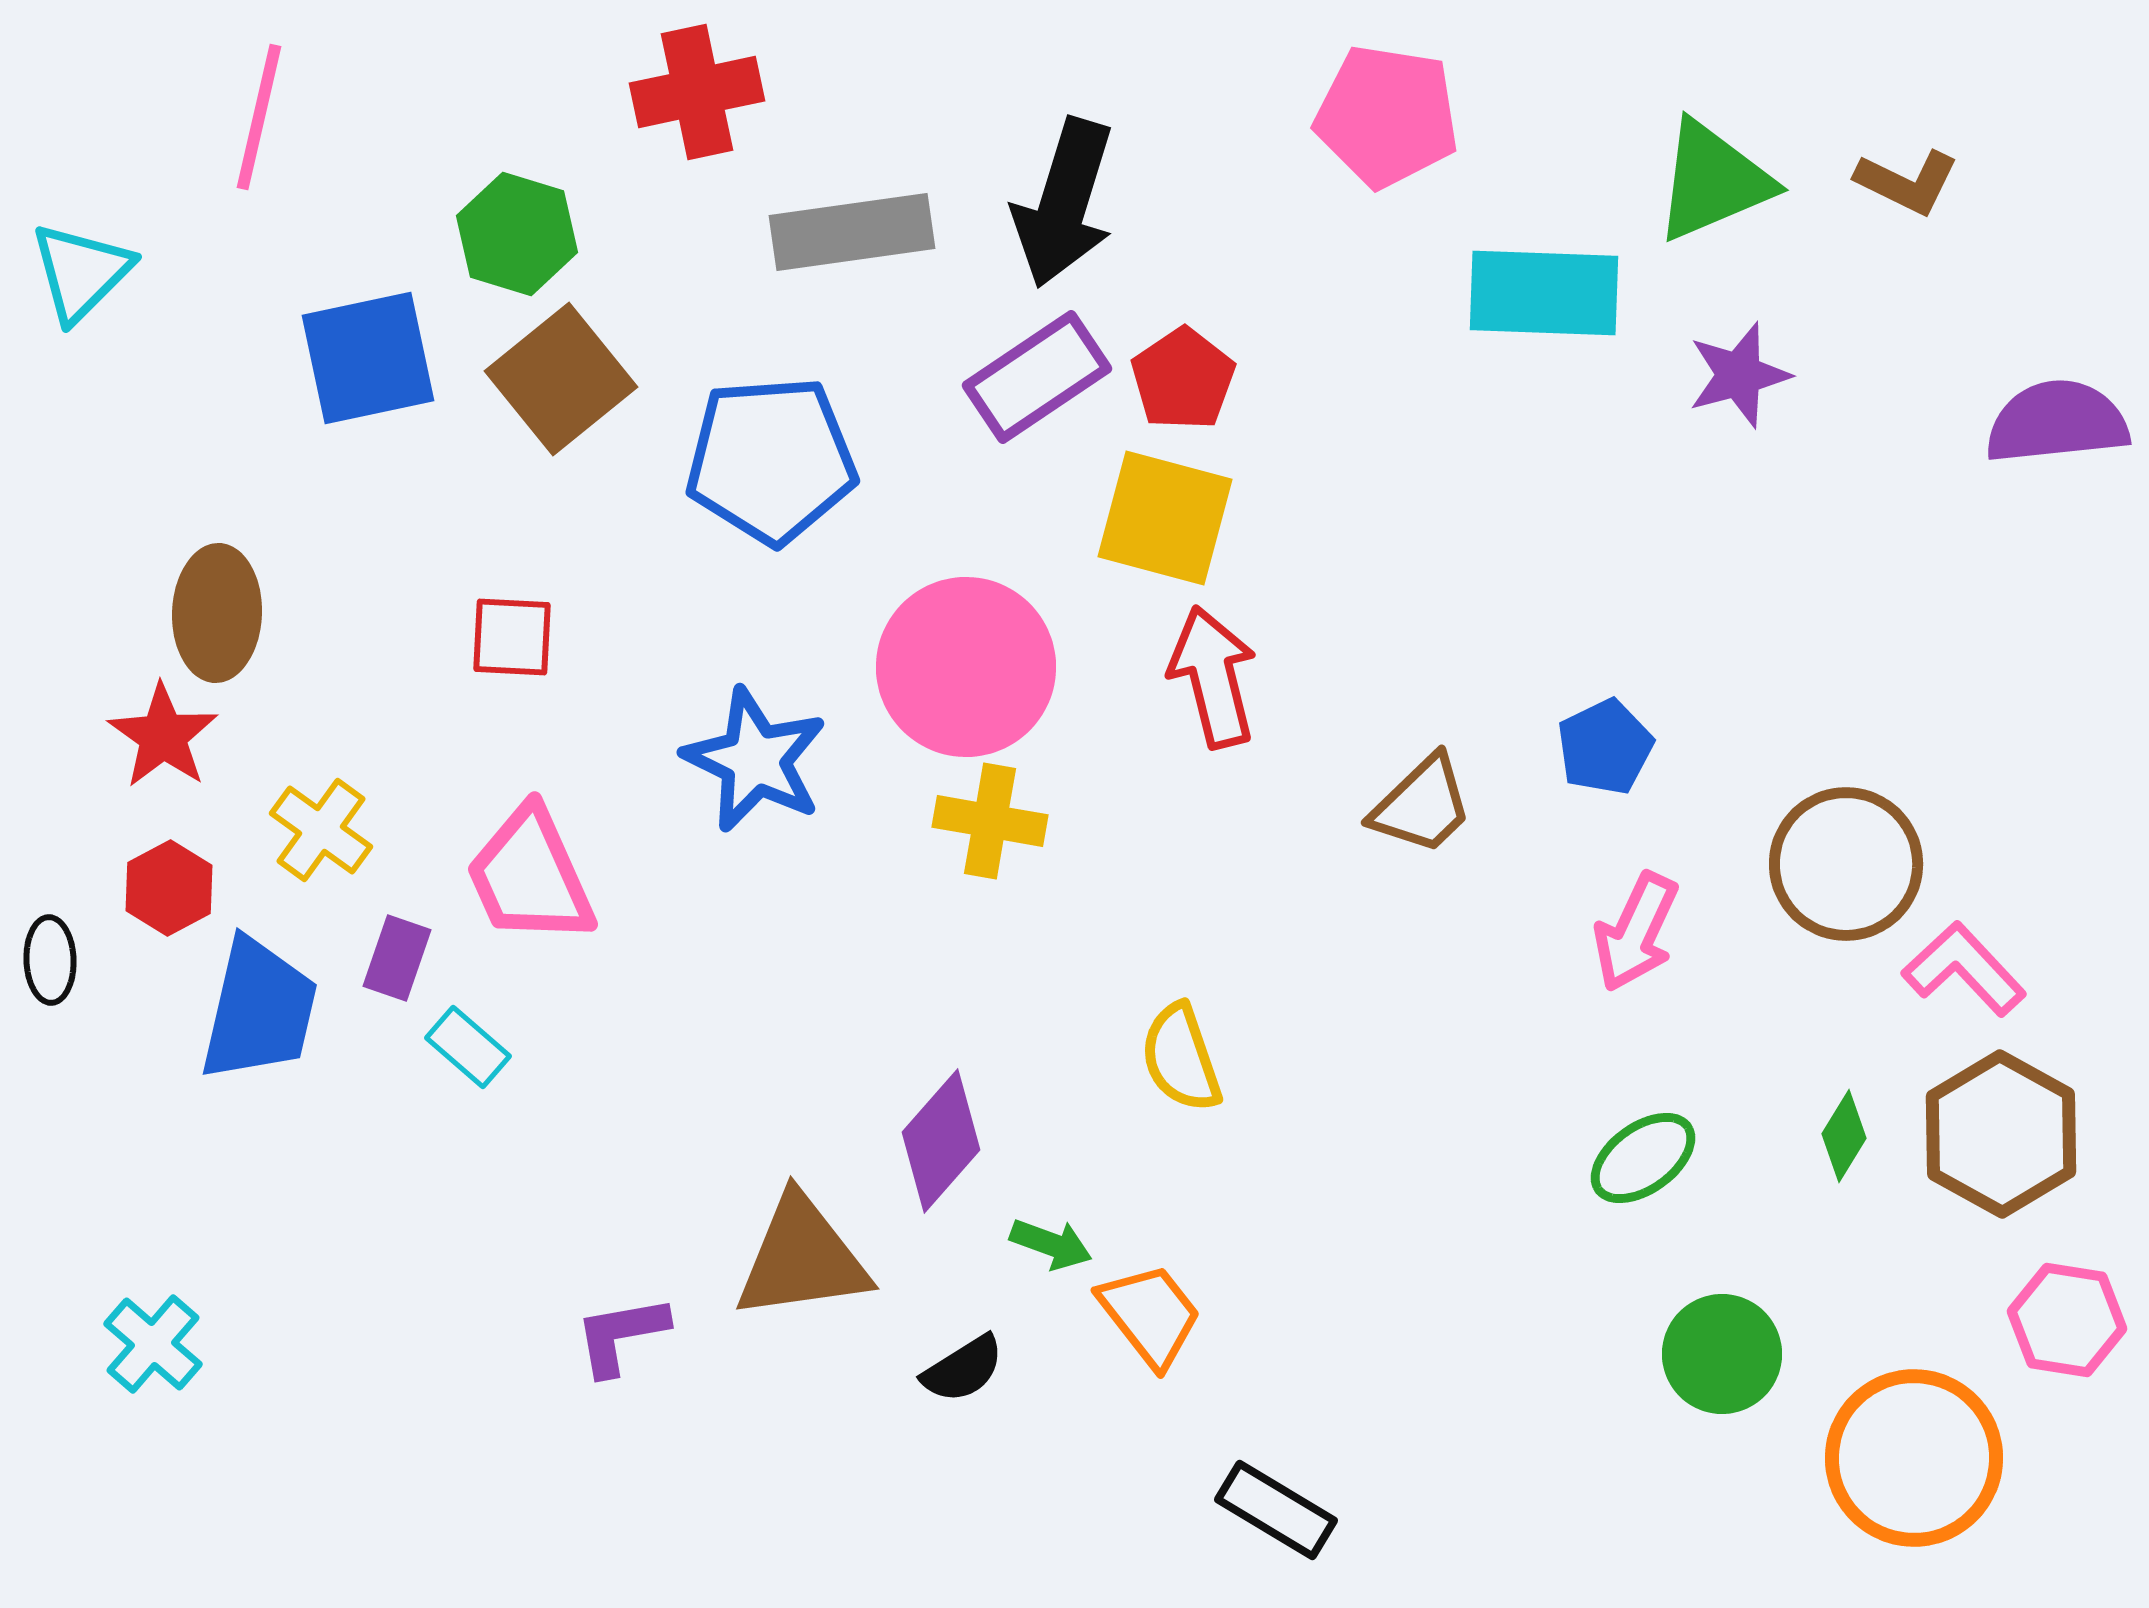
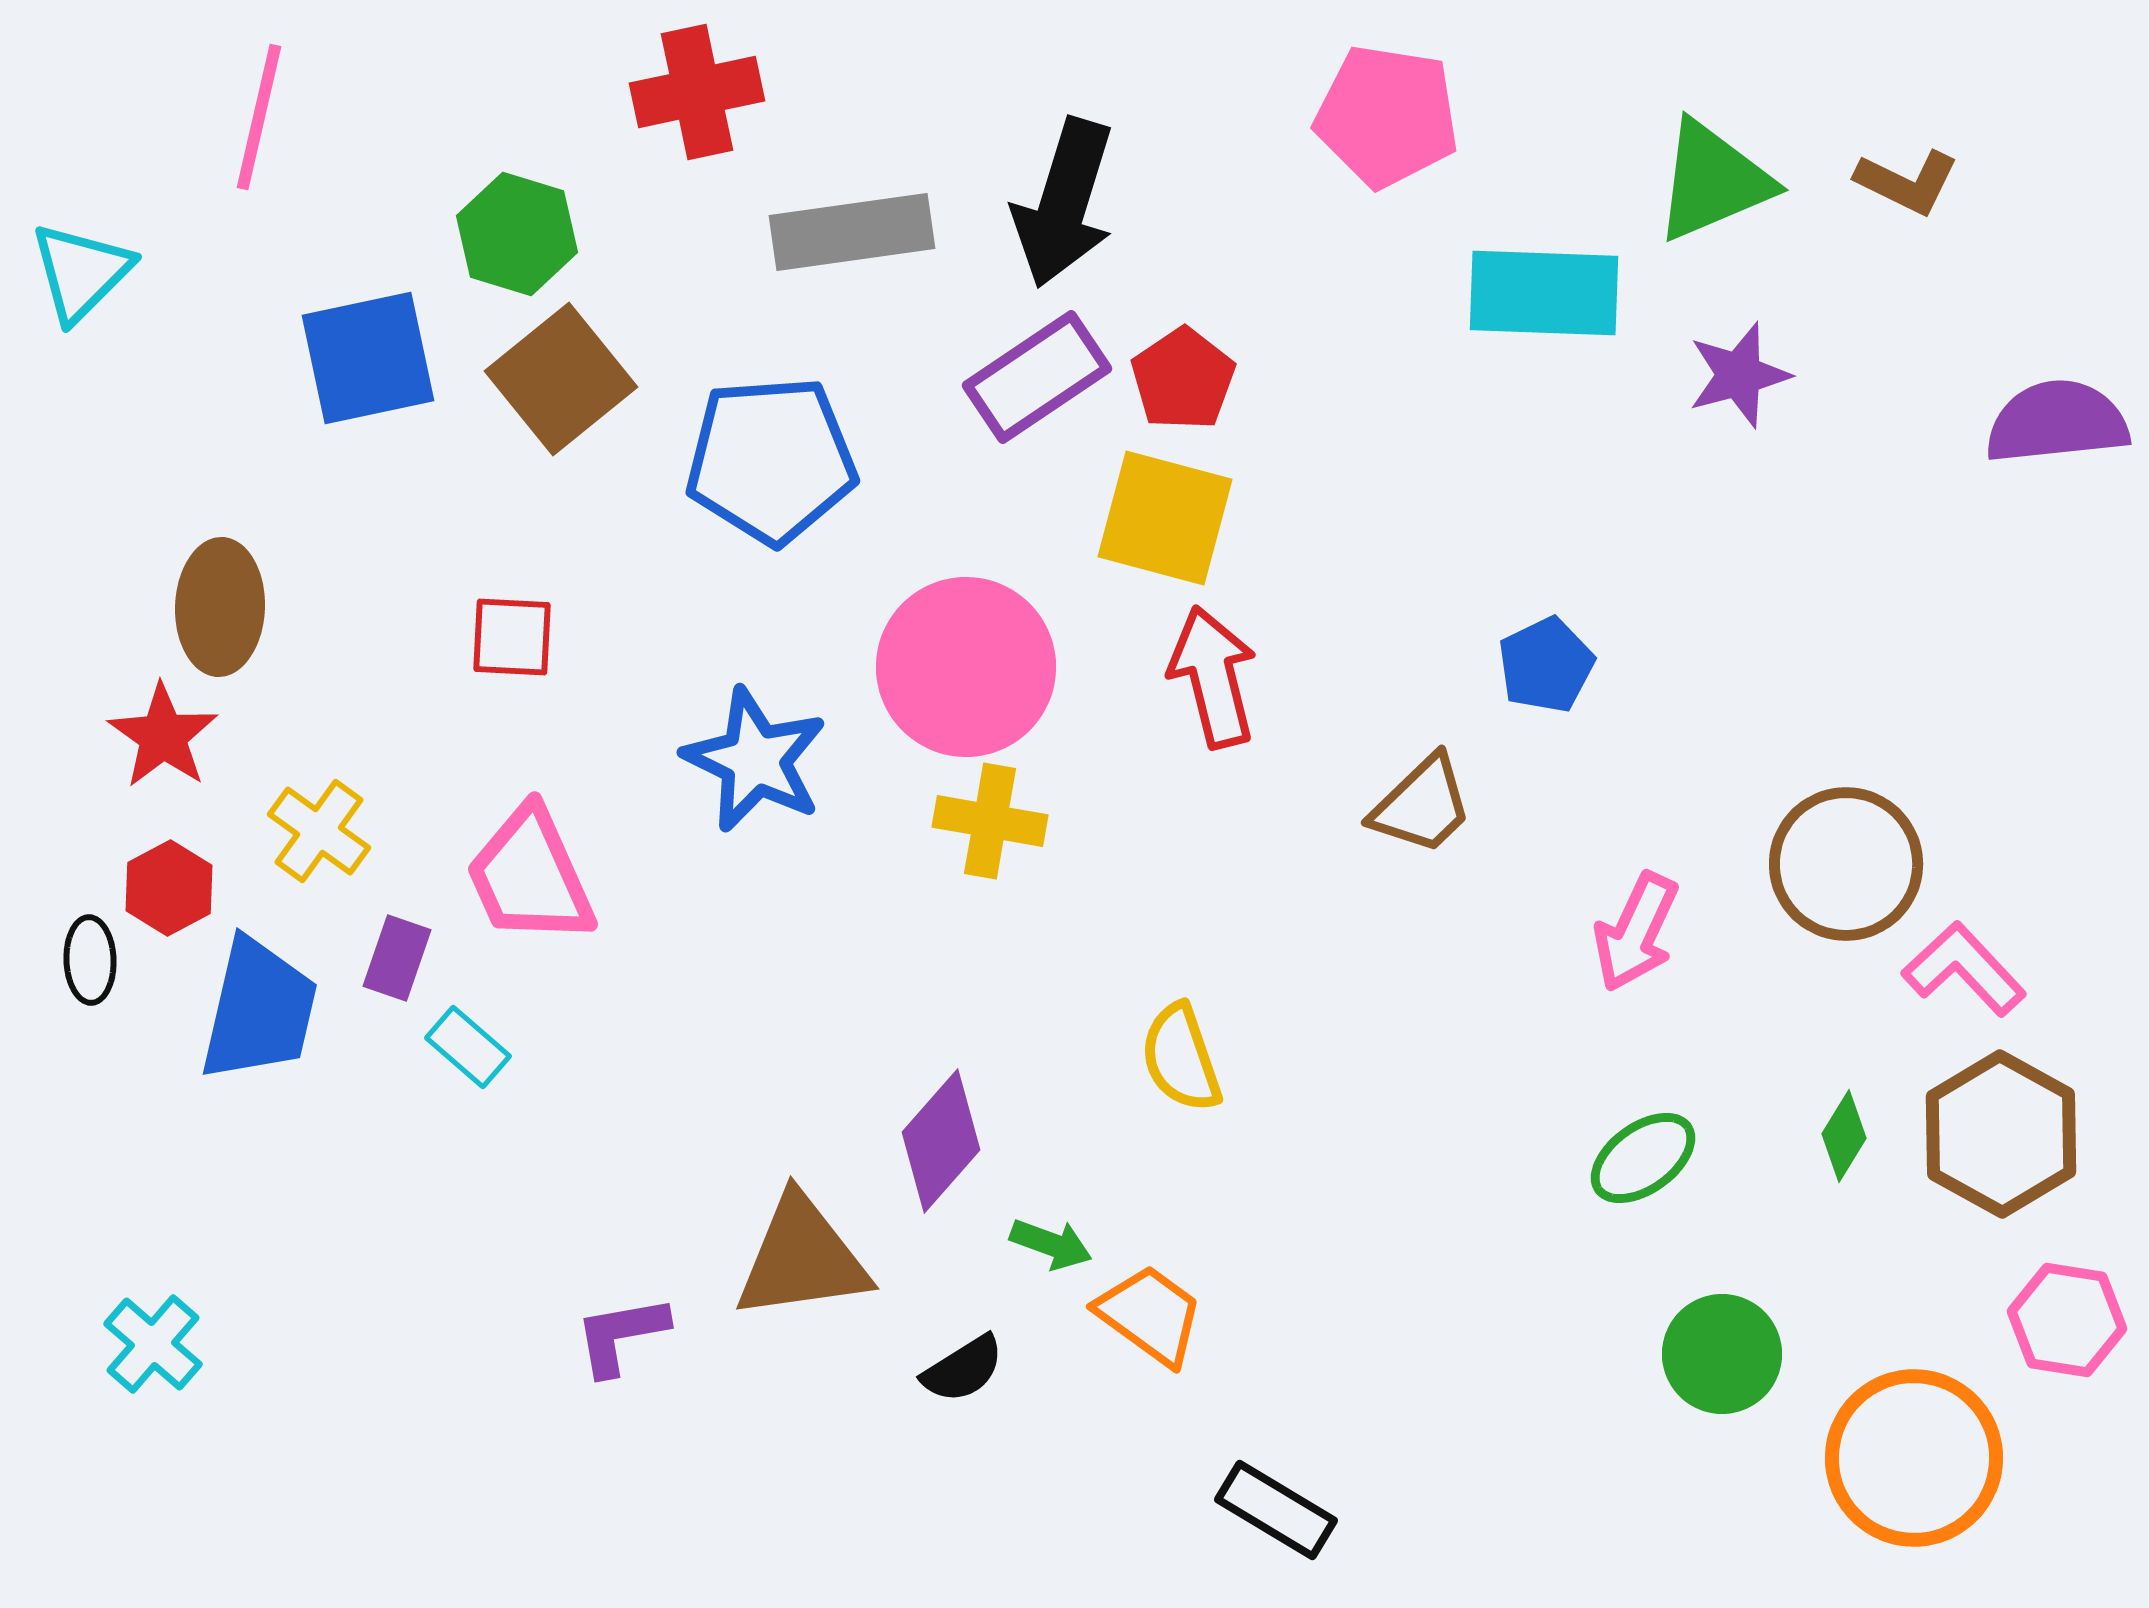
brown ellipse at (217, 613): moved 3 px right, 6 px up
blue pentagon at (1605, 747): moved 59 px left, 82 px up
yellow cross at (321, 830): moved 2 px left, 1 px down
black ellipse at (50, 960): moved 40 px right
orange trapezoid at (1150, 1315): rotated 16 degrees counterclockwise
